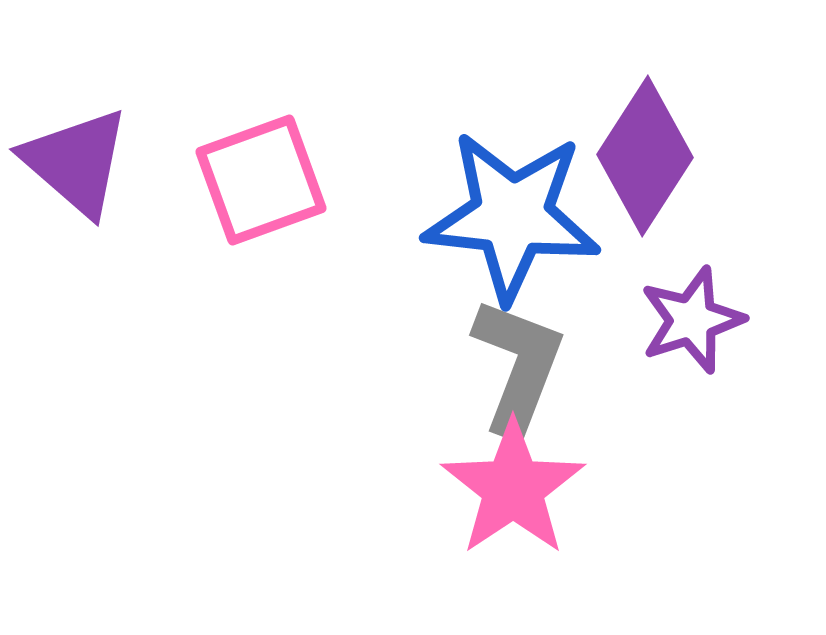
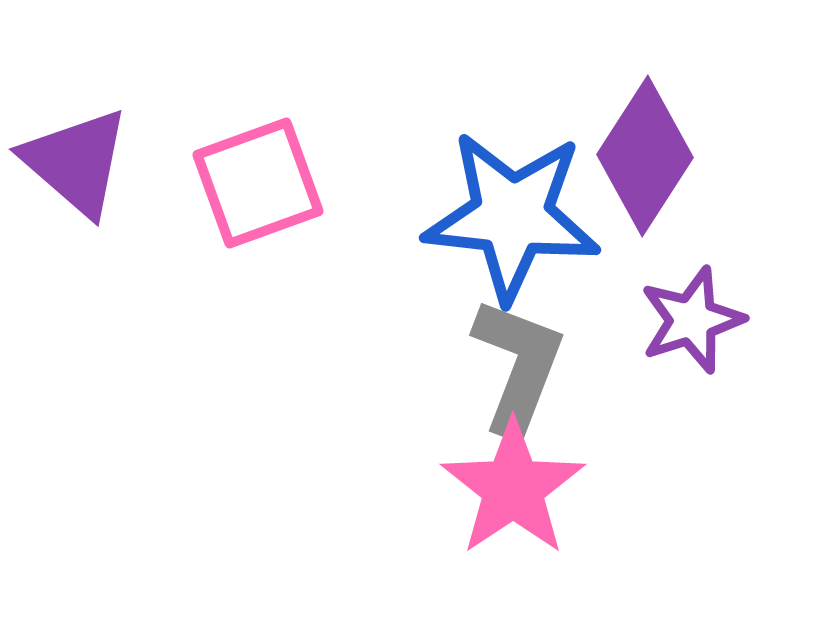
pink square: moved 3 px left, 3 px down
